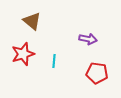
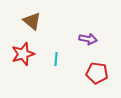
cyan line: moved 2 px right, 2 px up
